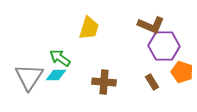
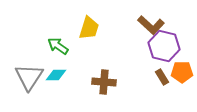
brown L-shape: rotated 20 degrees clockwise
purple hexagon: rotated 12 degrees clockwise
green arrow: moved 2 px left, 12 px up
orange pentagon: rotated 20 degrees counterclockwise
brown rectangle: moved 10 px right, 5 px up
